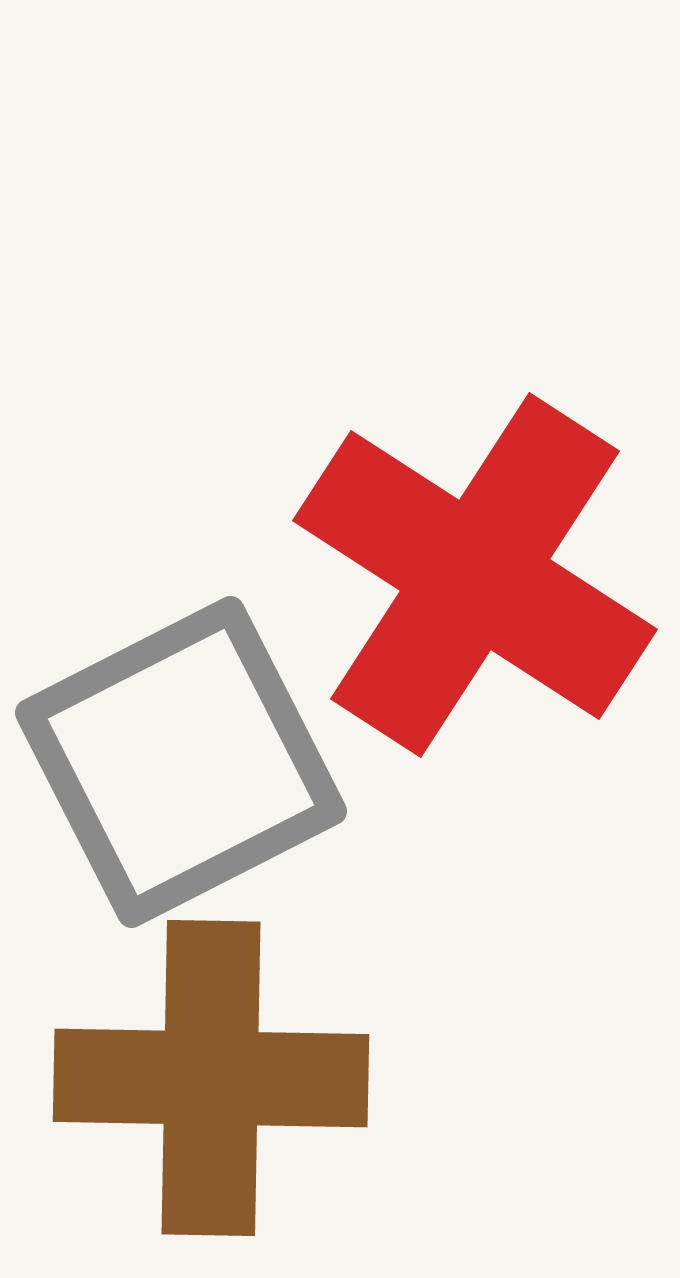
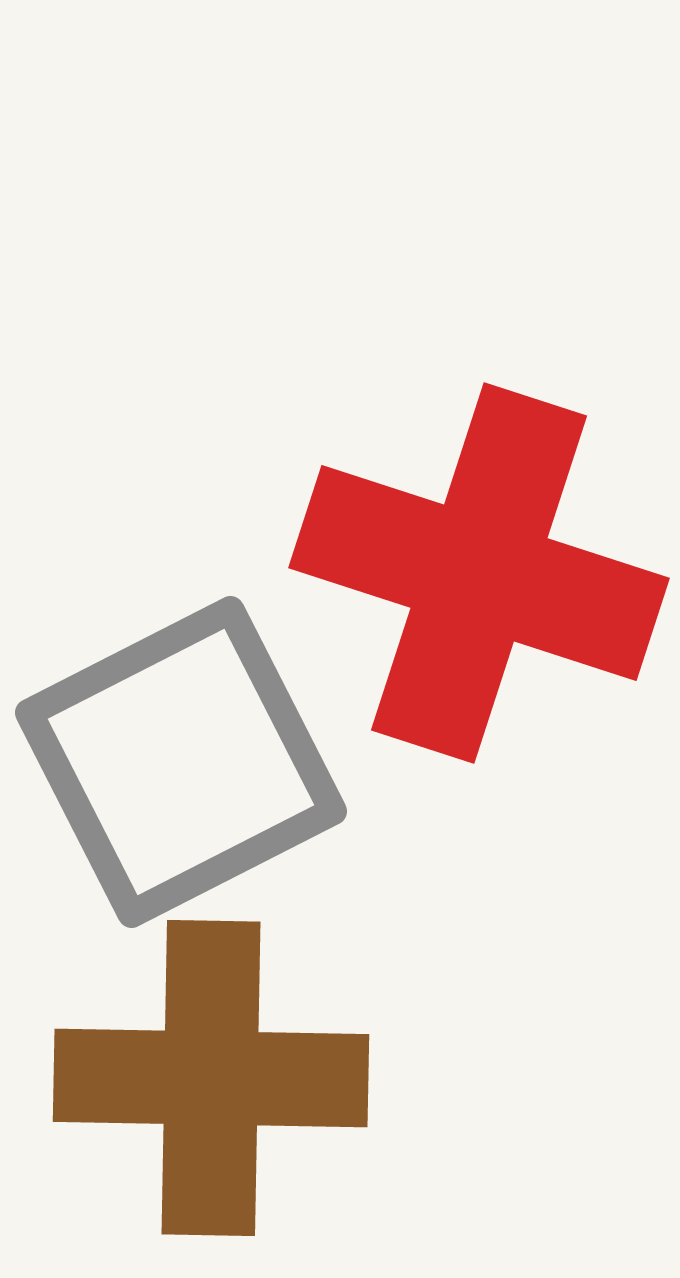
red cross: moved 4 px right, 2 px up; rotated 15 degrees counterclockwise
